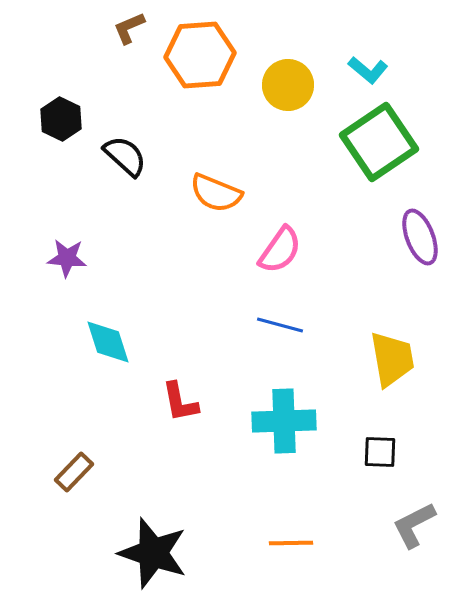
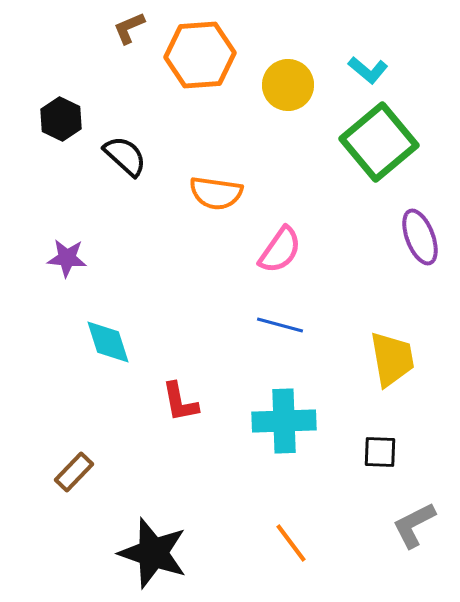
green square: rotated 6 degrees counterclockwise
orange semicircle: rotated 14 degrees counterclockwise
orange line: rotated 54 degrees clockwise
